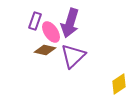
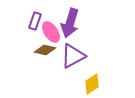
purple triangle: rotated 16 degrees clockwise
yellow diamond: moved 27 px left
